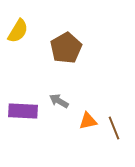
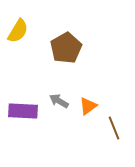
orange triangle: moved 15 px up; rotated 24 degrees counterclockwise
